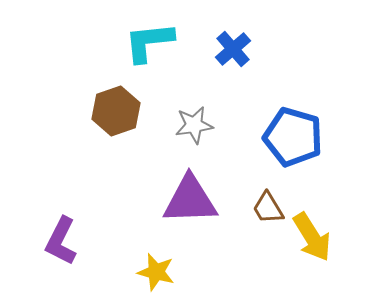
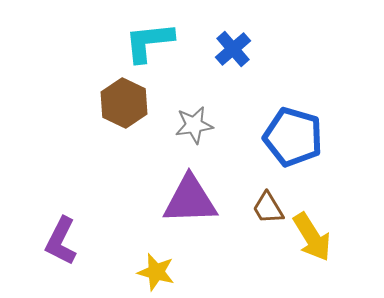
brown hexagon: moved 8 px right, 8 px up; rotated 15 degrees counterclockwise
